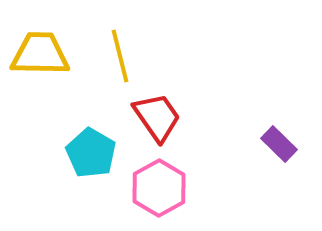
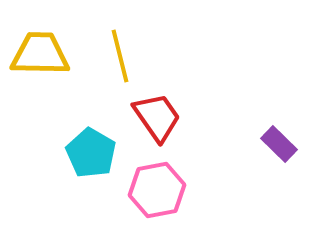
pink hexagon: moved 2 px left, 2 px down; rotated 18 degrees clockwise
